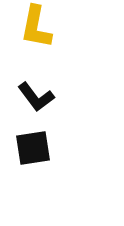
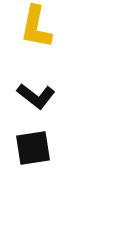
black L-shape: moved 1 px up; rotated 15 degrees counterclockwise
